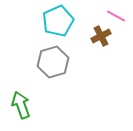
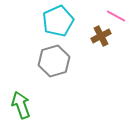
gray hexagon: moved 1 px right, 1 px up
